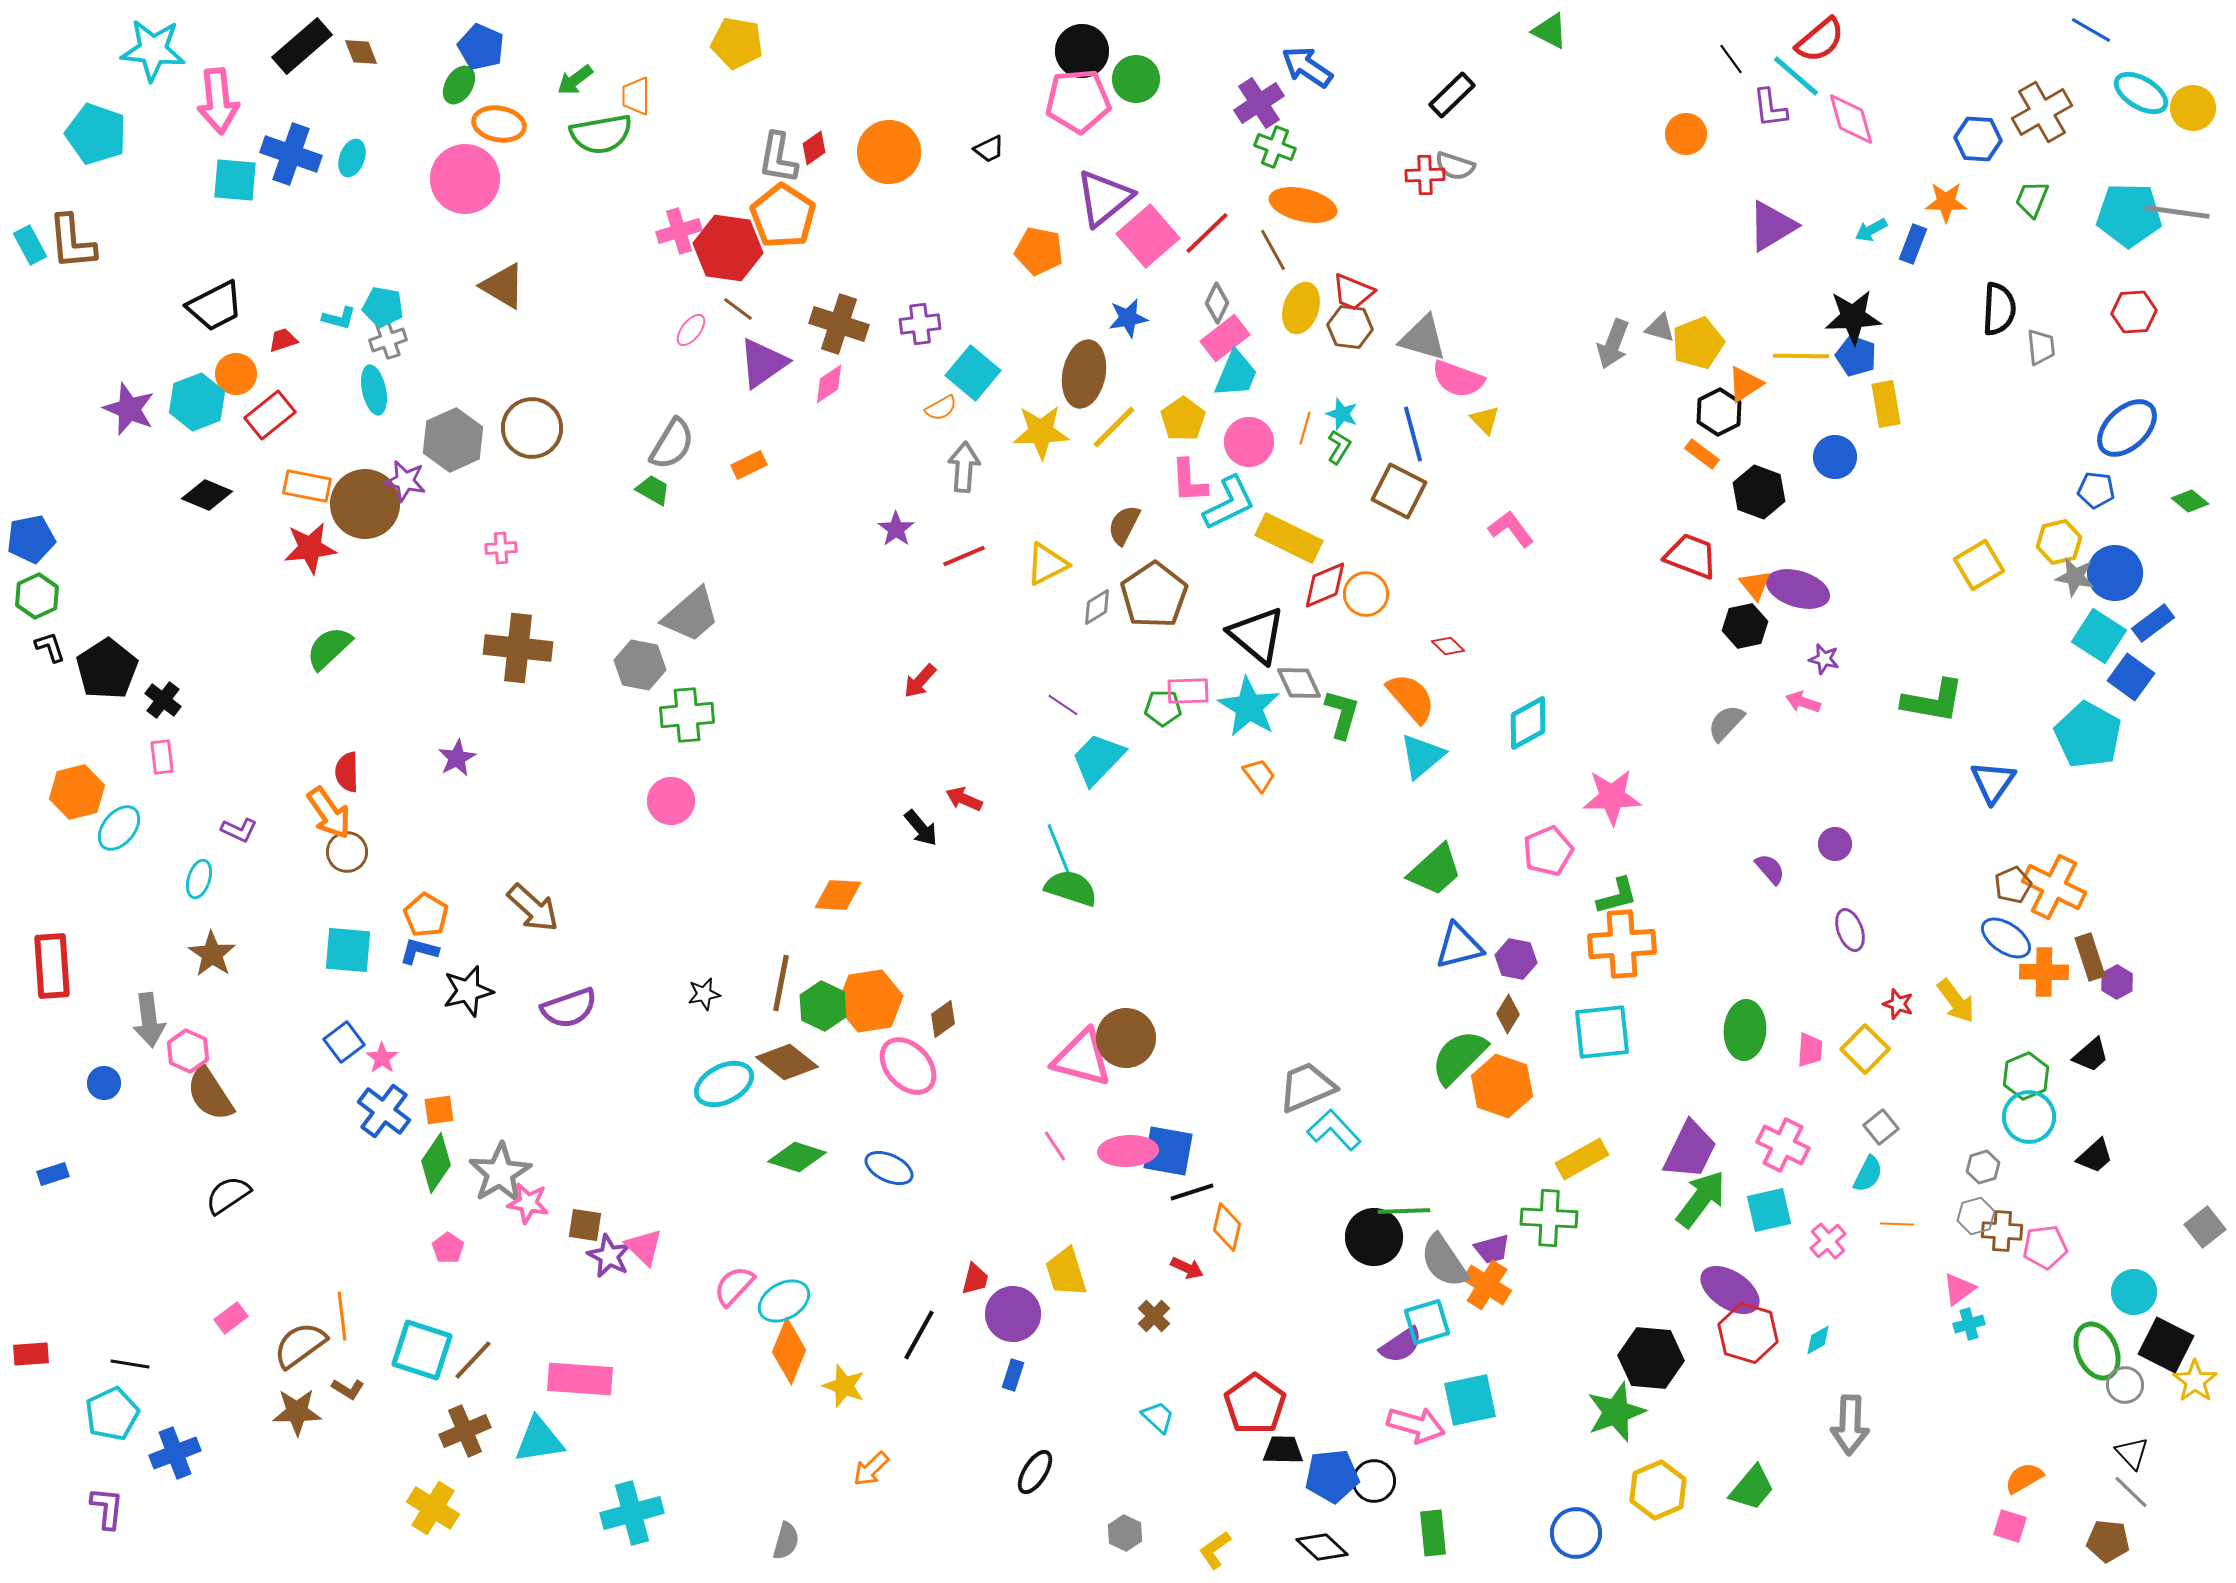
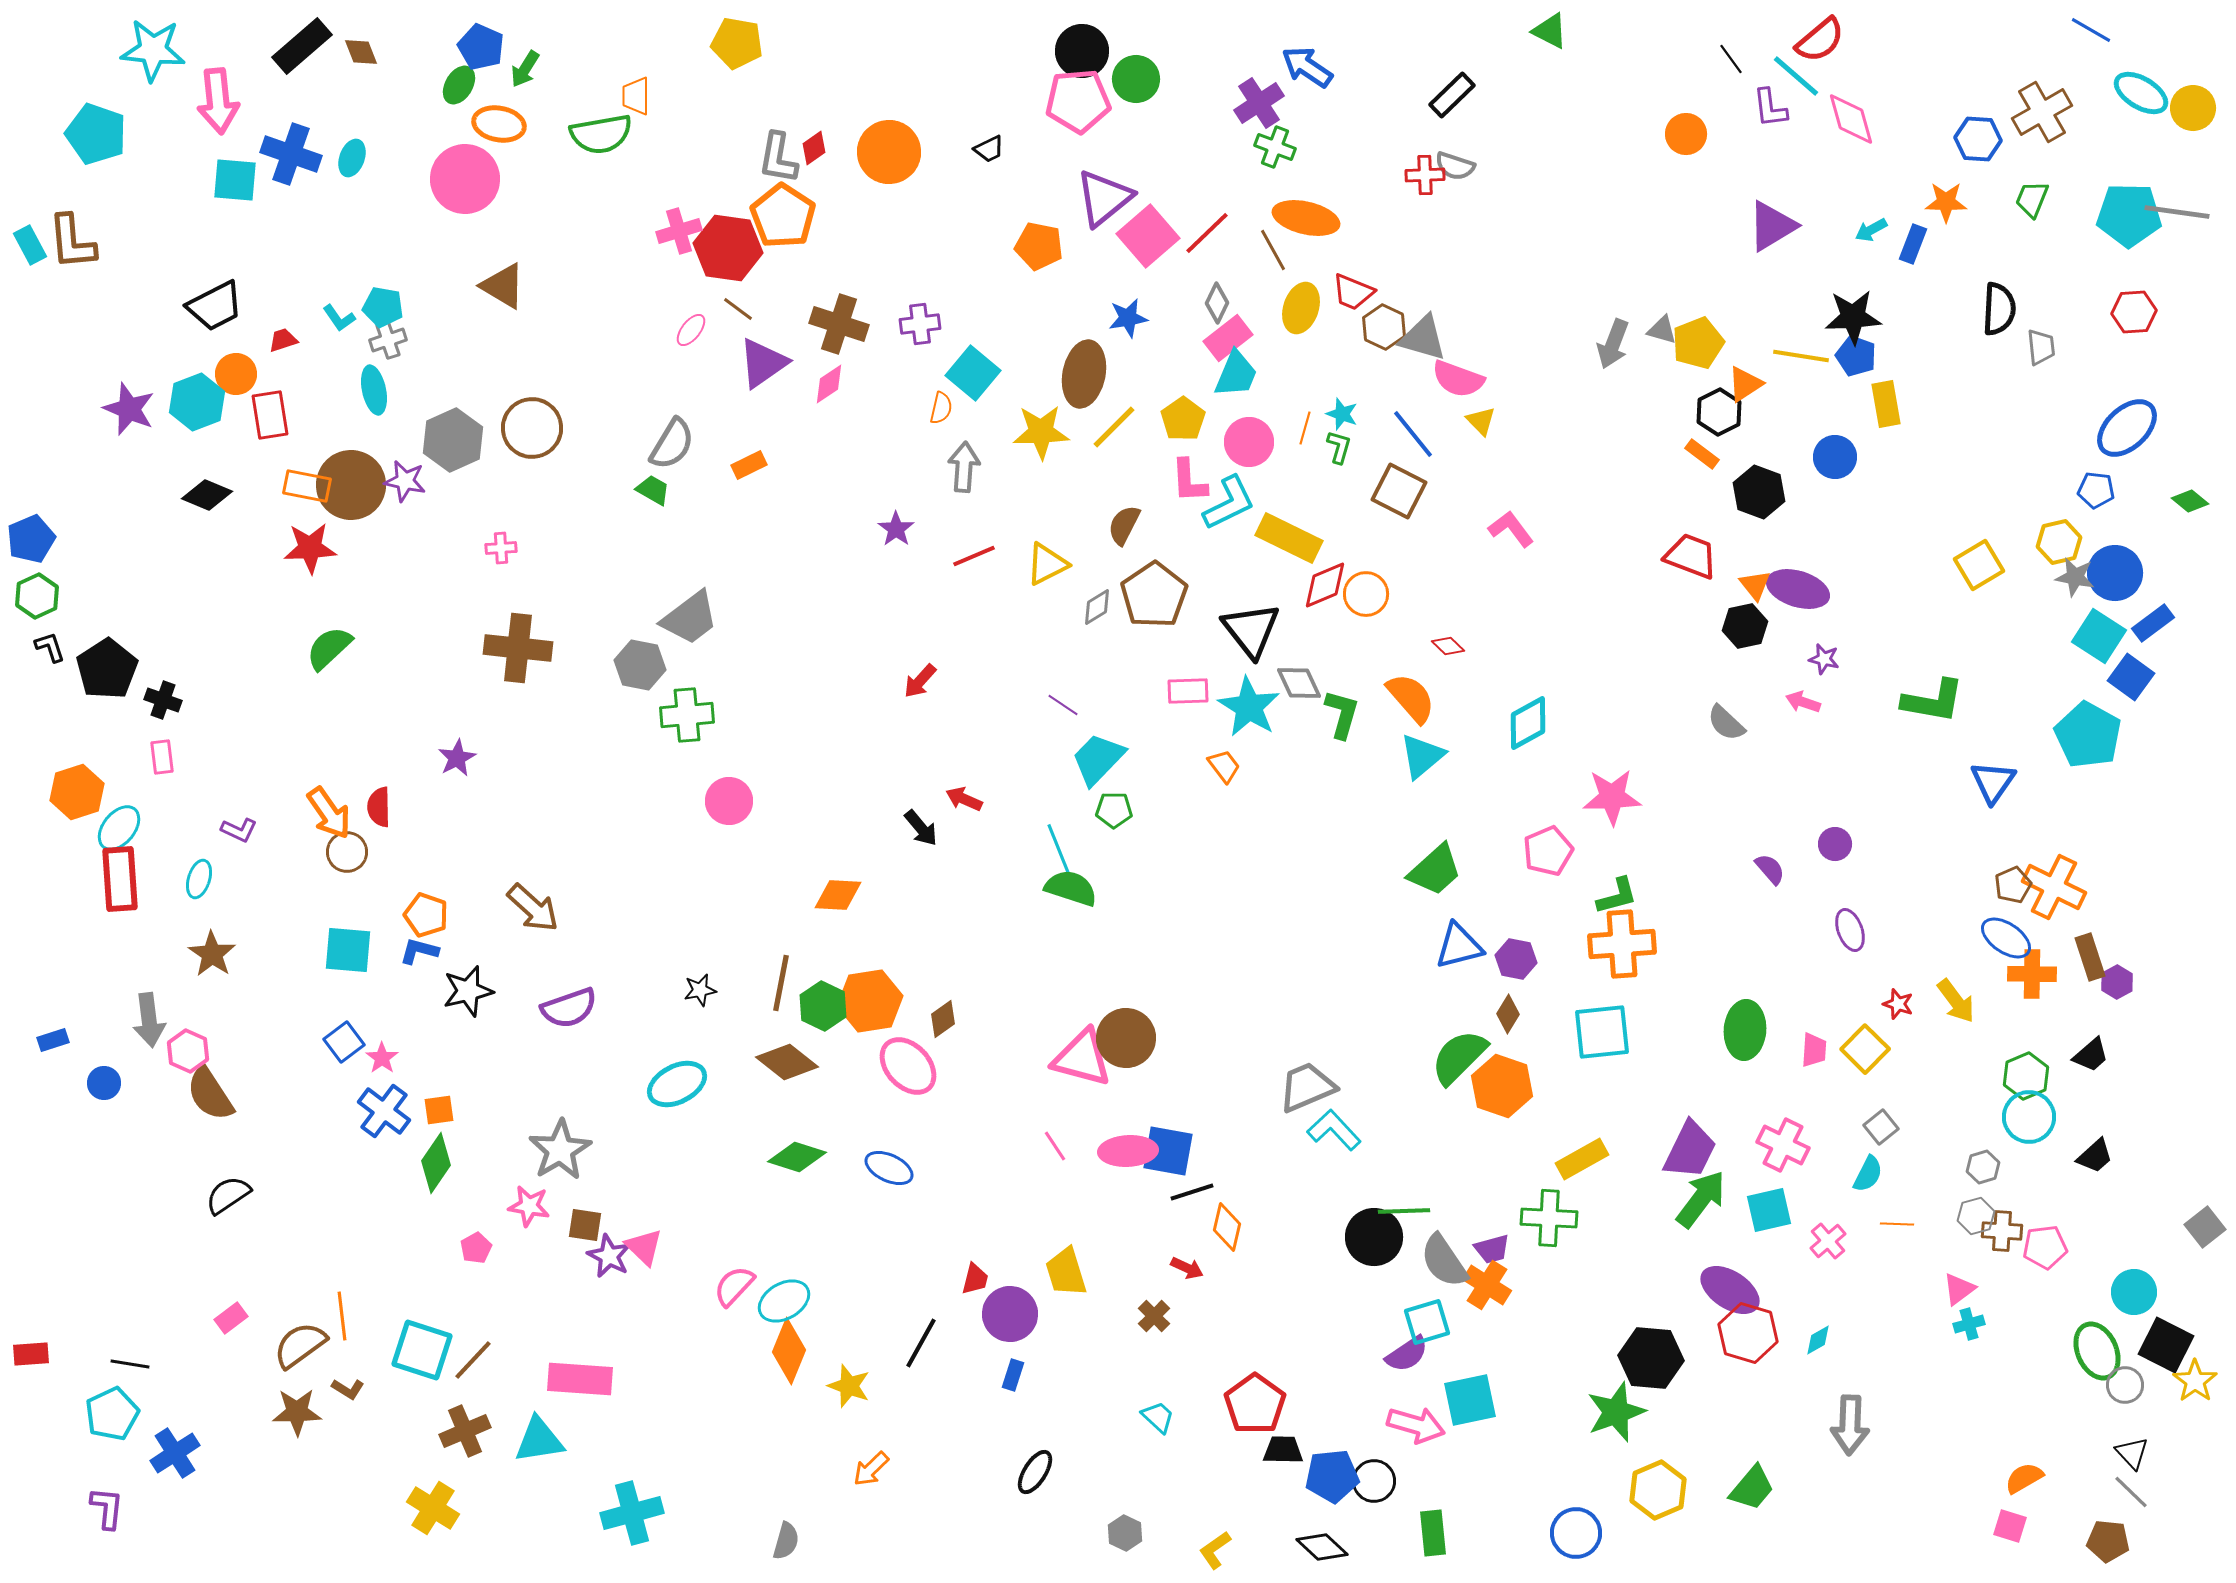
green arrow at (575, 80): moved 50 px left, 11 px up; rotated 21 degrees counterclockwise
orange ellipse at (1303, 205): moved 3 px right, 13 px down
orange pentagon at (1039, 251): moved 5 px up
cyan L-shape at (339, 318): rotated 40 degrees clockwise
brown hexagon at (1350, 327): moved 34 px right; rotated 18 degrees clockwise
gray triangle at (1660, 328): moved 2 px right, 2 px down
pink rectangle at (1225, 338): moved 3 px right
yellow line at (1801, 356): rotated 8 degrees clockwise
orange semicircle at (941, 408): rotated 48 degrees counterclockwise
red rectangle at (270, 415): rotated 60 degrees counterclockwise
yellow triangle at (1485, 420): moved 4 px left, 1 px down
blue line at (1413, 434): rotated 24 degrees counterclockwise
green L-shape at (1339, 447): rotated 16 degrees counterclockwise
brown circle at (365, 504): moved 14 px left, 19 px up
blue pentagon at (31, 539): rotated 12 degrees counterclockwise
red star at (310, 548): rotated 4 degrees clockwise
red line at (964, 556): moved 10 px right
gray trapezoid at (691, 615): moved 1 px left, 3 px down; rotated 4 degrees clockwise
black triangle at (1257, 635): moved 6 px left, 5 px up; rotated 12 degrees clockwise
black cross at (163, 700): rotated 18 degrees counterclockwise
green pentagon at (1163, 708): moved 49 px left, 102 px down
gray semicircle at (1726, 723): rotated 90 degrees counterclockwise
red semicircle at (347, 772): moved 32 px right, 35 px down
orange trapezoid at (1259, 775): moved 35 px left, 9 px up
orange hexagon at (77, 792): rotated 4 degrees counterclockwise
pink circle at (671, 801): moved 58 px right
orange pentagon at (426, 915): rotated 12 degrees counterclockwise
red rectangle at (52, 966): moved 68 px right, 87 px up
orange cross at (2044, 972): moved 12 px left, 2 px down
black star at (704, 994): moved 4 px left, 4 px up
pink trapezoid at (1810, 1050): moved 4 px right
cyan ellipse at (724, 1084): moved 47 px left
gray star at (500, 1173): moved 60 px right, 23 px up
blue rectangle at (53, 1174): moved 134 px up
pink star at (528, 1203): moved 1 px right, 3 px down
pink pentagon at (448, 1248): moved 28 px right; rotated 8 degrees clockwise
purple circle at (1013, 1314): moved 3 px left
black line at (919, 1335): moved 2 px right, 8 px down
purple semicircle at (1401, 1345): moved 6 px right, 9 px down
yellow star at (844, 1386): moved 5 px right
blue cross at (175, 1453): rotated 12 degrees counterclockwise
